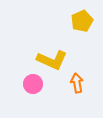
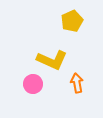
yellow pentagon: moved 10 px left
